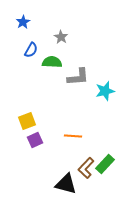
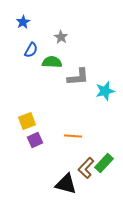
green rectangle: moved 1 px left, 1 px up
